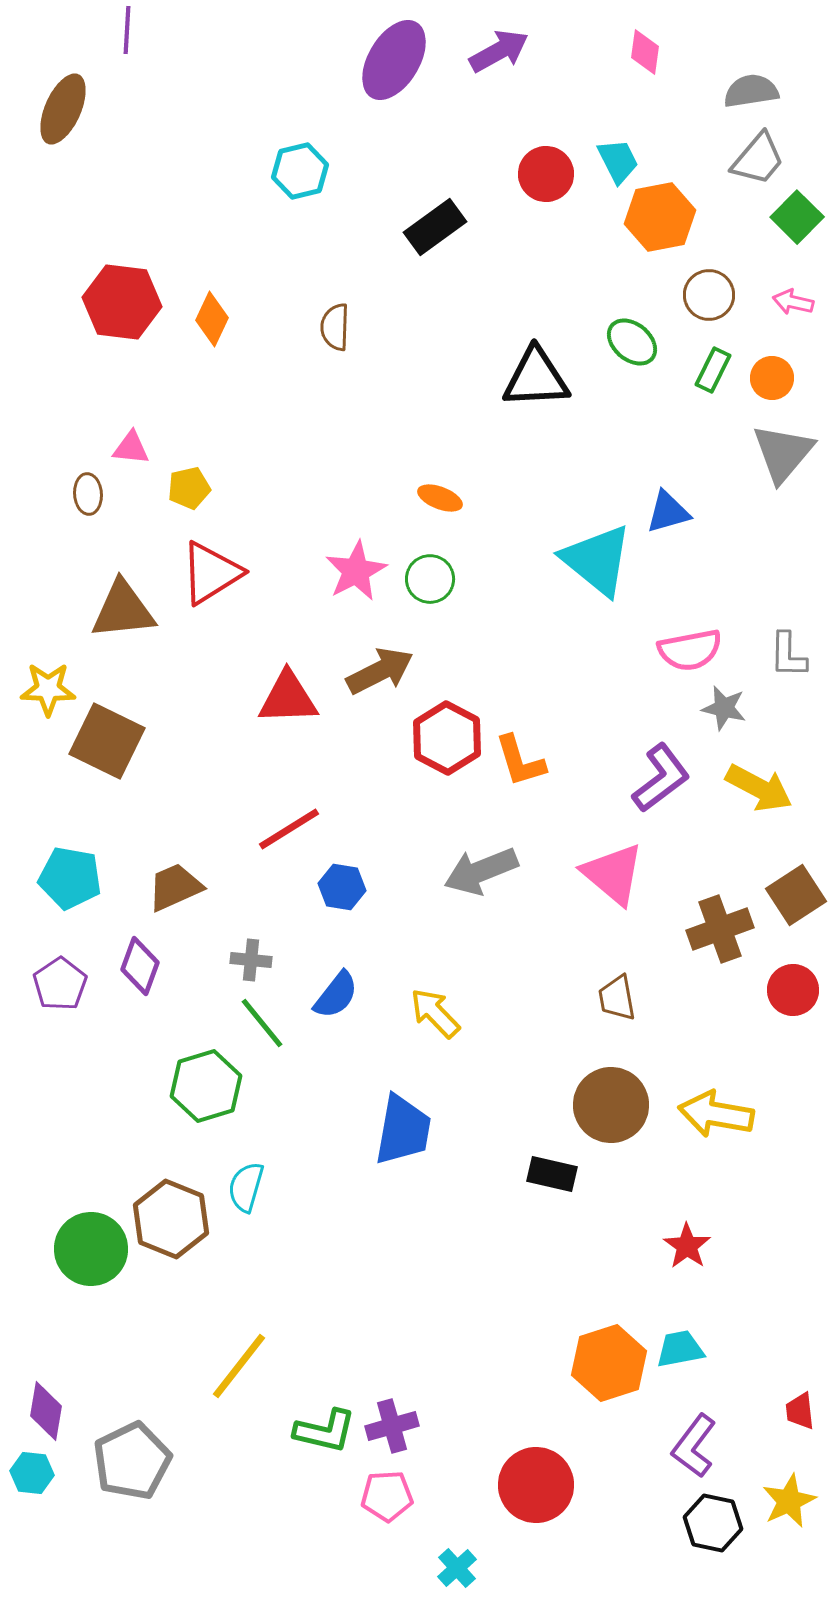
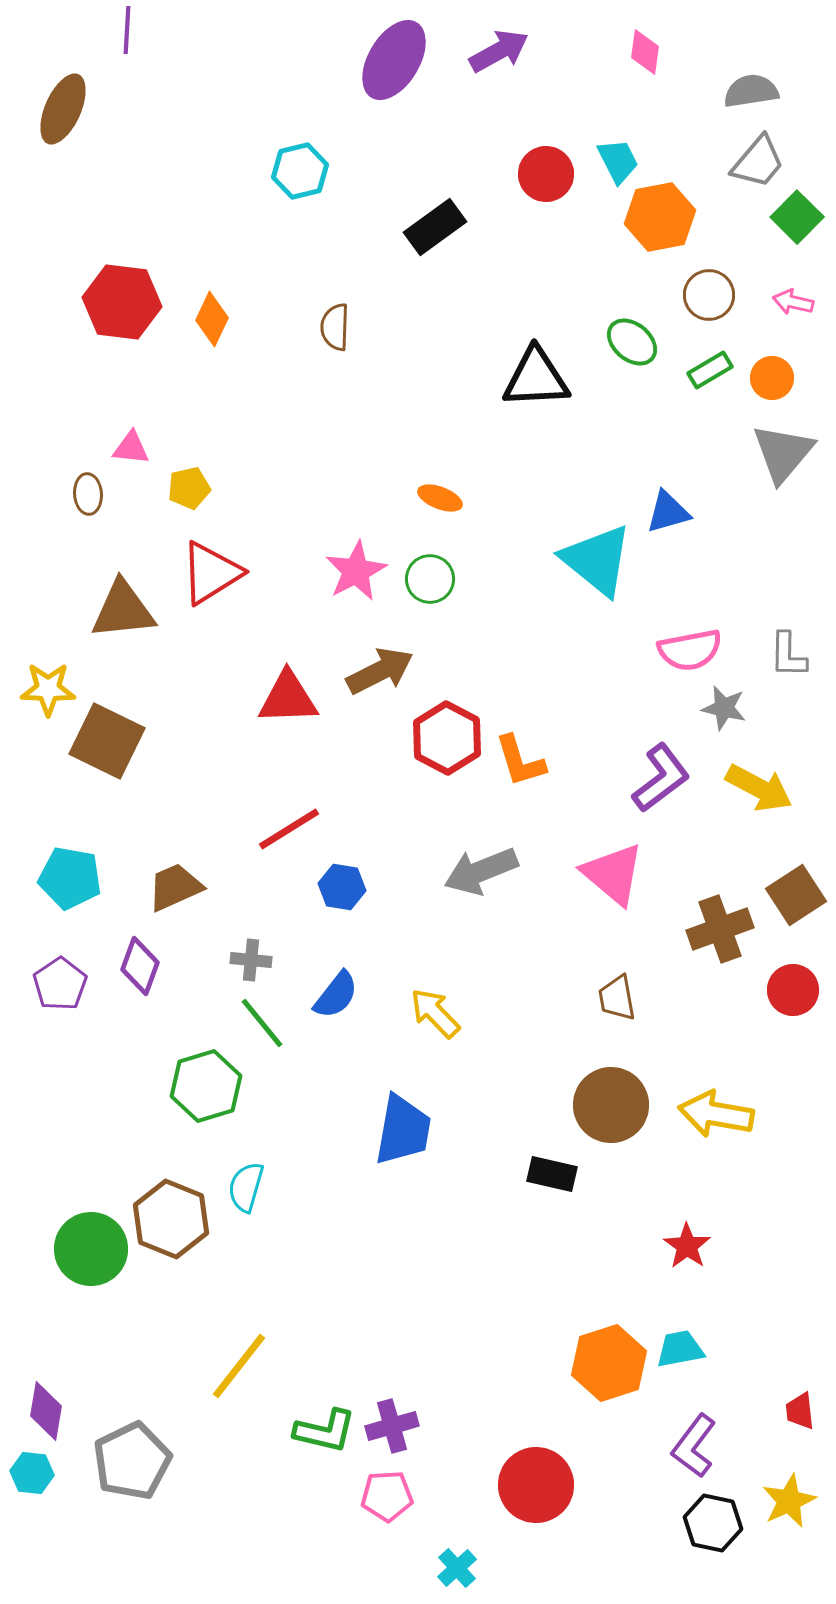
gray trapezoid at (758, 159): moved 3 px down
green rectangle at (713, 370): moved 3 px left; rotated 33 degrees clockwise
